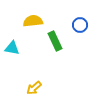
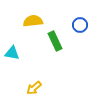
cyan triangle: moved 5 px down
